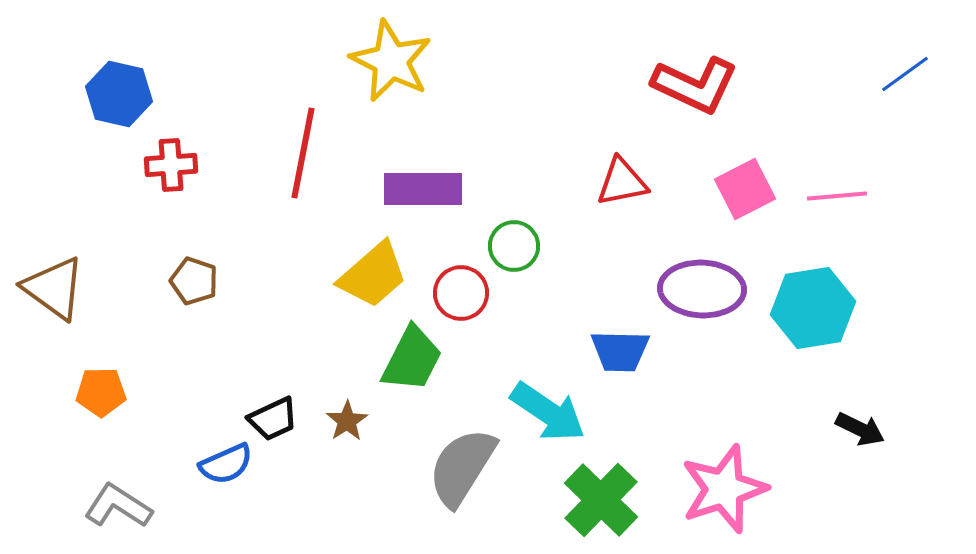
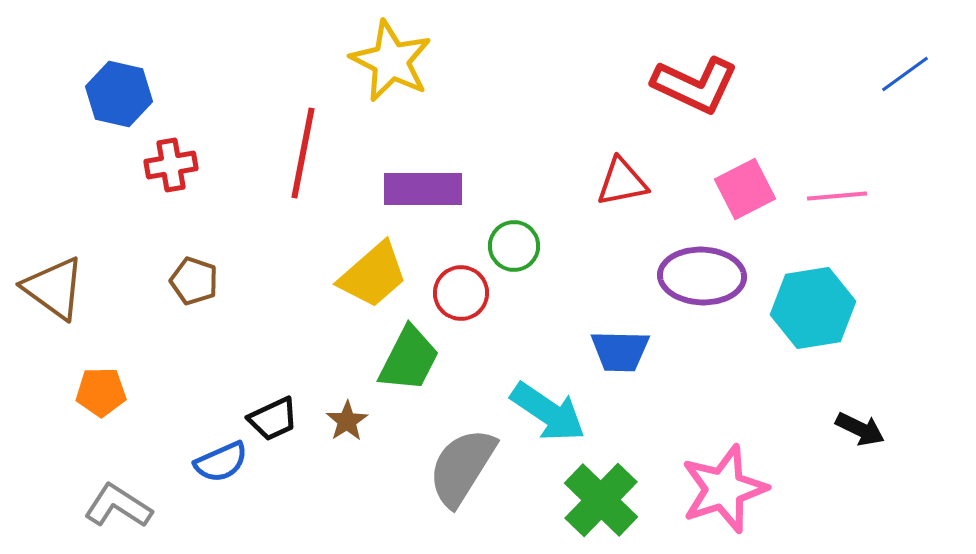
red cross: rotated 6 degrees counterclockwise
purple ellipse: moved 13 px up
green trapezoid: moved 3 px left
blue semicircle: moved 5 px left, 2 px up
